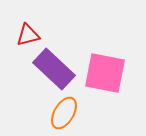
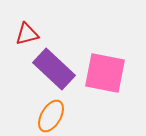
red triangle: moved 1 px left, 1 px up
orange ellipse: moved 13 px left, 3 px down
